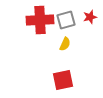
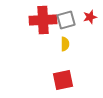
red cross: moved 3 px right
yellow semicircle: rotated 24 degrees counterclockwise
